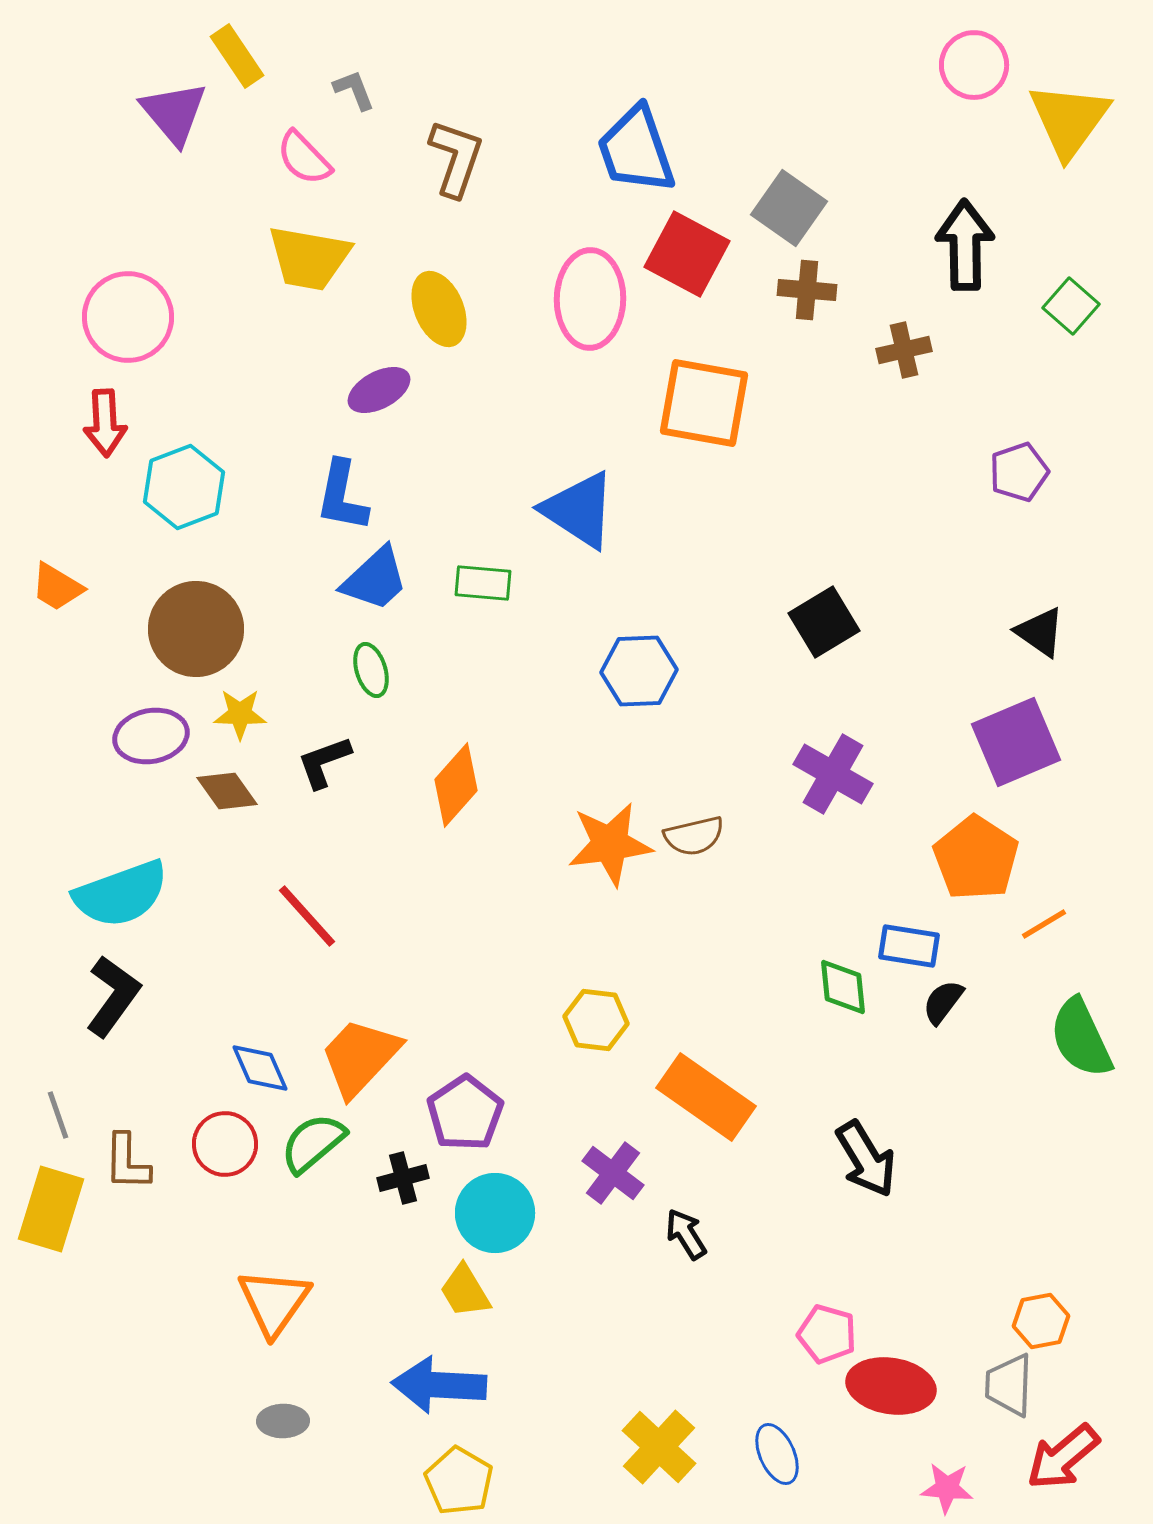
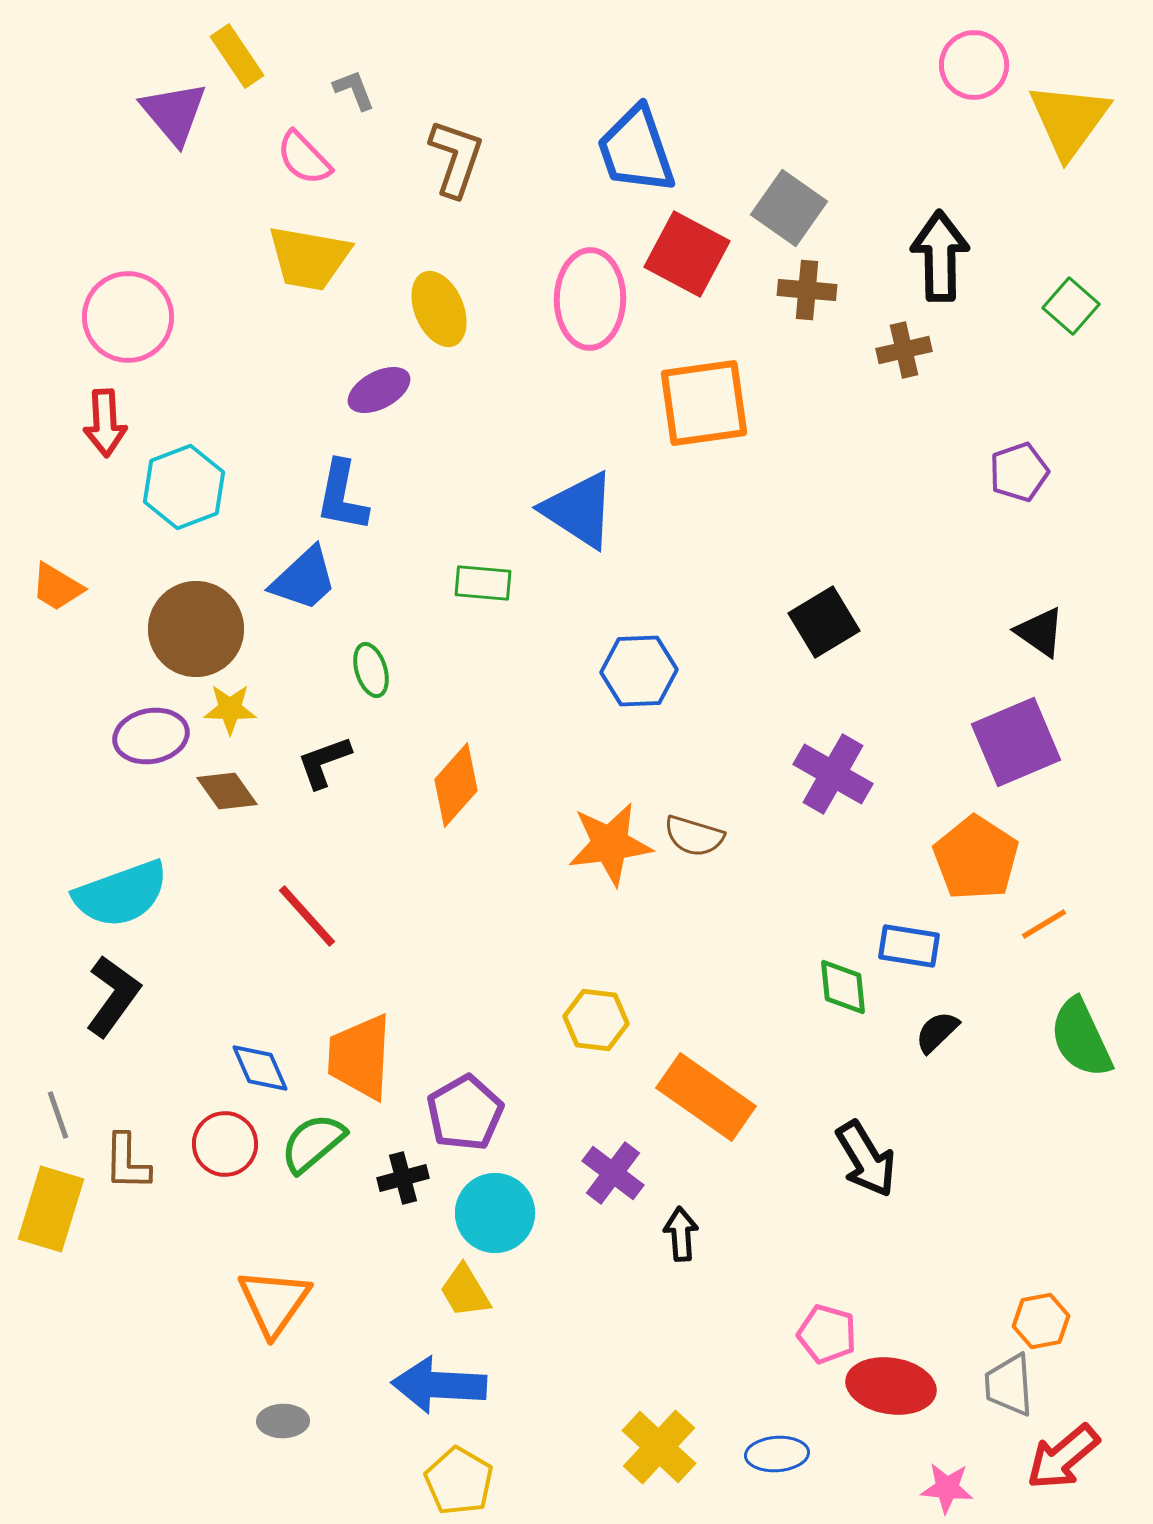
black arrow at (965, 245): moved 25 px left, 11 px down
orange square at (704, 403): rotated 18 degrees counterclockwise
blue trapezoid at (375, 579): moved 71 px left
yellow star at (240, 714): moved 10 px left, 5 px up
brown semicircle at (694, 836): rotated 30 degrees clockwise
black semicircle at (943, 1002): moved 6 px left, 30 px down; rotated 9 degrees clockwise
orange trapezoid at (360, 1057): rotated 40 degrees counterclockwise
purple pentagon at (465, 1113): rotated 4 degrees clockwise
black arrow at (686, 1234): moved 5 px left; rotated 28 degrees clockwise
gray trapezoid at (1009, 1385): rotated 6 degrees counterclockwise
blue ellipse at (777, 1454): rotated 70 degrees counterclockwise
